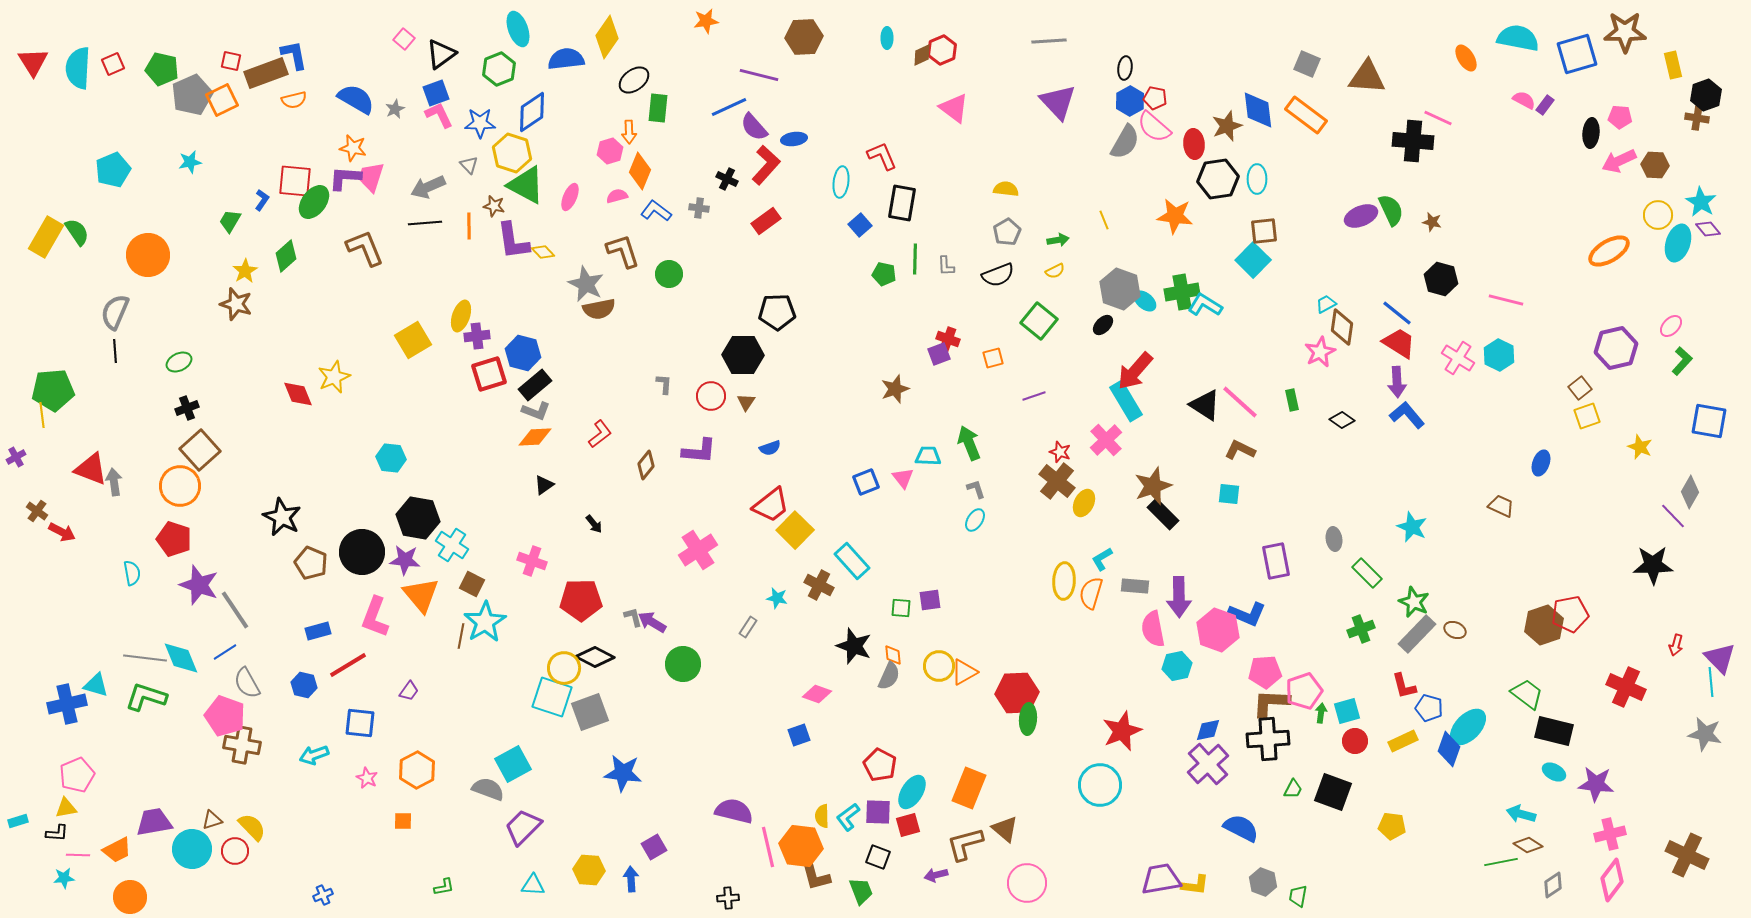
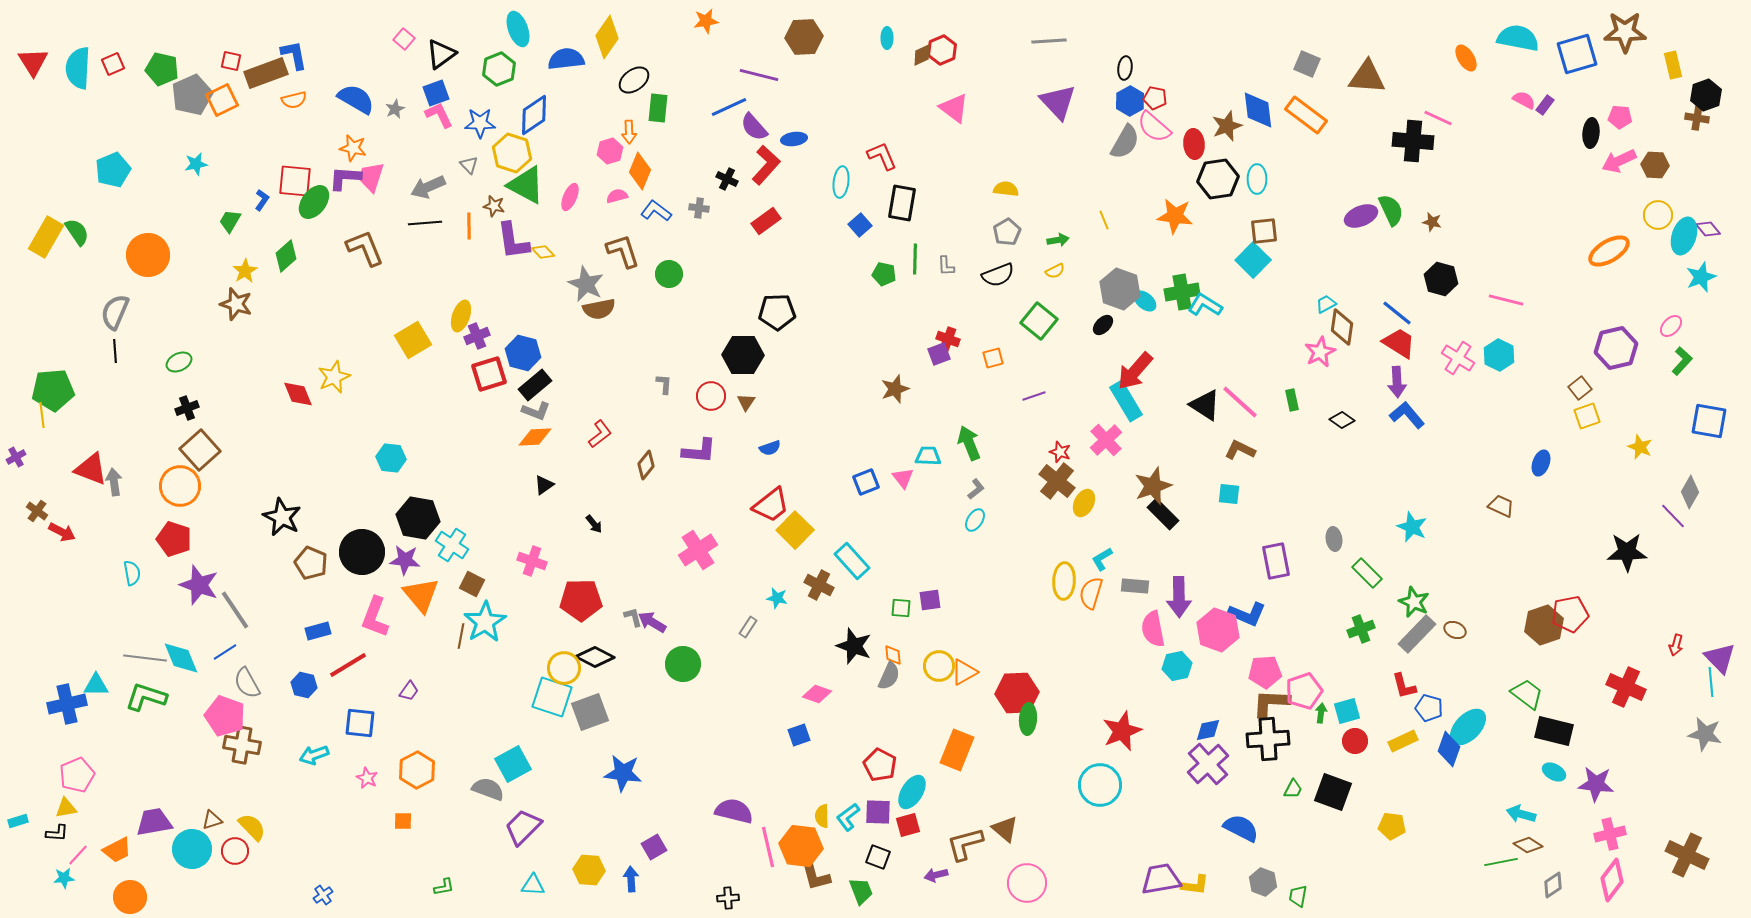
blue diamond at (532, 112): moved 2 px right, 3 px down
cyan star at (190, 162): moved 6 px right, 2 px down
cyan star at (1701, 202): moved 75 px down; rotated 20 degrees clockwise
cyan ellipse at (1678, 243): moved 6 px right, 7 px up
purple cross at (477, 336): rotated 15 degrees counterclockwise
gray L-shape at (976, 489): rotated 70 degrees clockwise
black star at (1653, 565): moved 26 px left, 13 px up
cyan triangle at (96, 685): rotated 16 degrees counterclockwise
orange rectangle at (969, 788): moved 12 px left, 38 px up
pink line at (78, 855): rotated 50 degrees counterclockwise
blue cross at (323, 895): rotated 12 degrees counterclockwise
